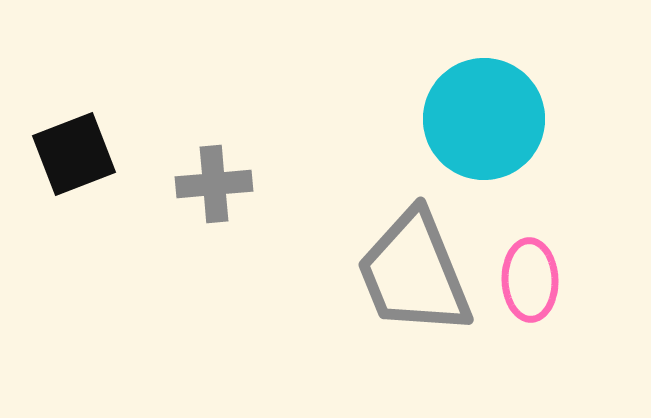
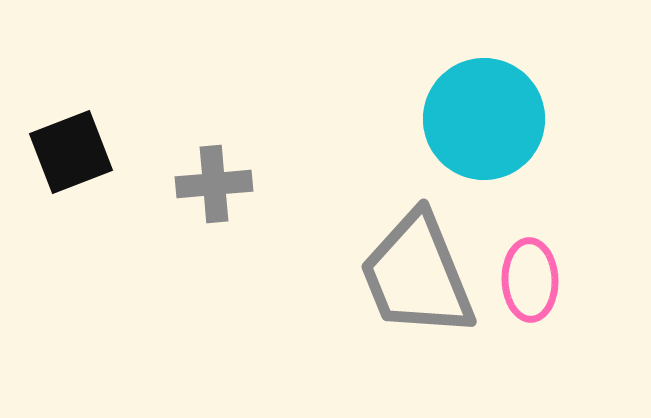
black square: moved 3 px left, 2 px up
gray trapezoid: moved 3 px right, 2 px down
